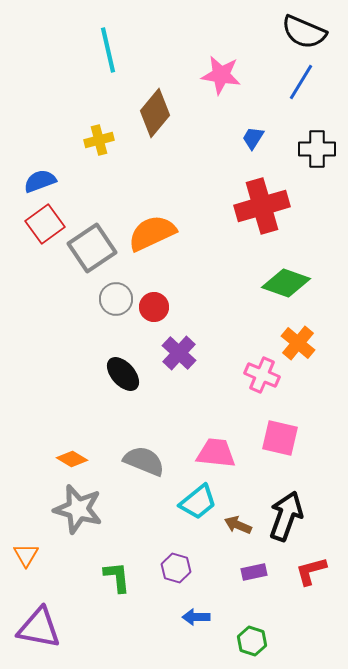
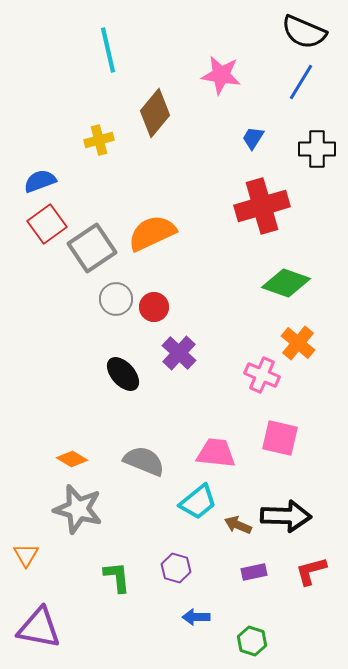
red square: moved 2 px right
black arrow: rotated 72 degrees clockwise
